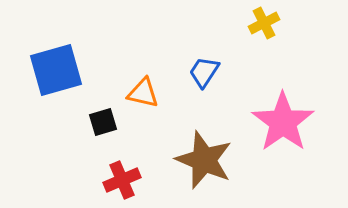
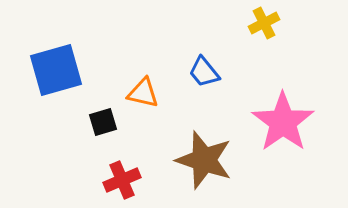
blue trapezoid: rotated 72 degrees counterclockwise
brown star: rotated 4 degrees counterclockwise
